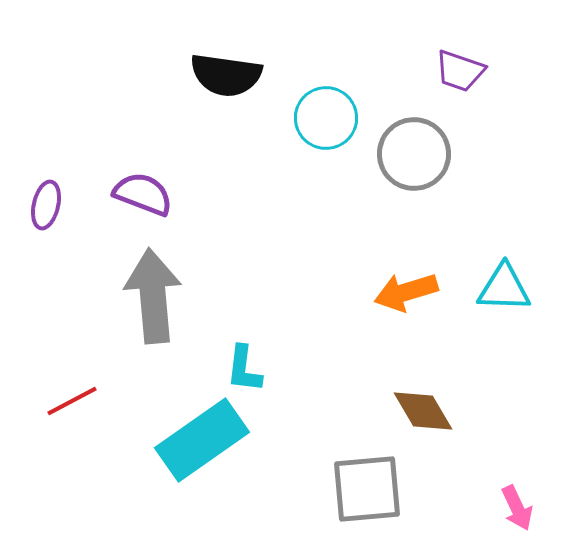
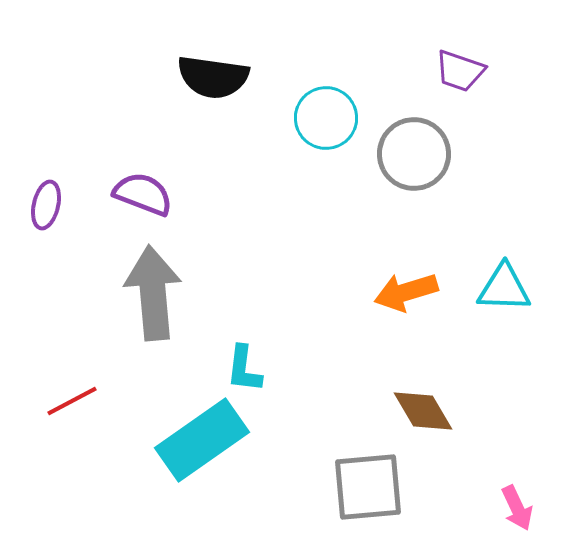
black semicircle: moved 13 px left, 2 px down
gray arrow: moved 3 px up
gray square: moved 1 px right, 2 px up
